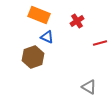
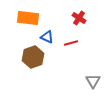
orange rectangle: moved 11 px left, 3 px down; rotated 15 degrees counterclockwise
red cross: moved 2 px right, 3 px up; rotated 24 degrees counterclockwise
red line: moved 29 px left
gray triangle: moved 4 px right, 6 px up; rotated 28 degrees clockwise
